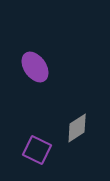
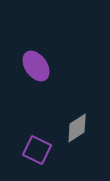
purple ellipse: moved 1 px right, 1 px up
